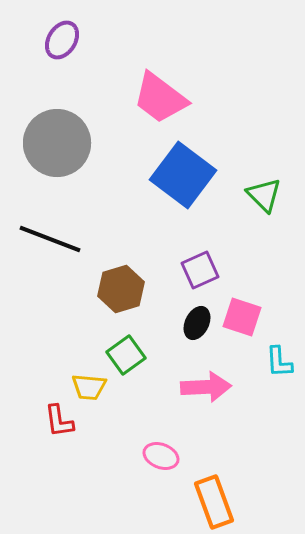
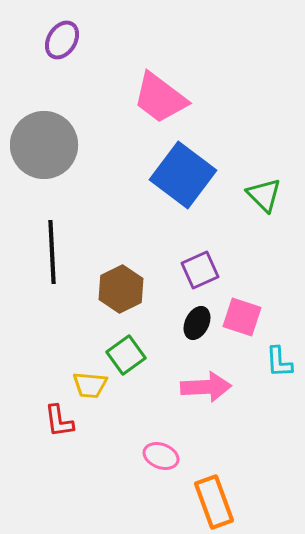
gray circle: moved 13 px left, 2 px down
black line: moved 2 px right, 13 px down; rotated 66 degrees clockwise
brown hexagon: rotated 9 degrees counterclockwise
yellow trapezoid: moved 1 px right, 2 px up
